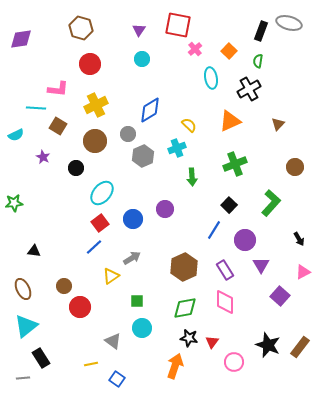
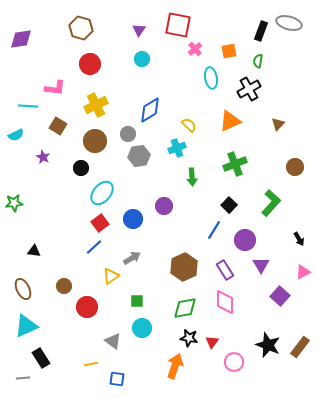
orange square at (229, 51): rotated 35 degrees clockwise
pink L-shape at (58, 89): moved 3 px left, 1 px up
cyan line at (36, 108): moved 8 px left, 2 px up
gray hexagon at (143, 156): moved 4 px left; rotated 15 degrees clockwise
black circle at (76, 168): moved 5 px right
purple circle at (165, 209): moved 1 px left, 3 px up
red circle at (80, 307): moved 7 px right
cyan triangle at (26, 326): rotated 15 degrees clockwise
blue square at (117, 379): rotated 28 degrees counterclockwise
